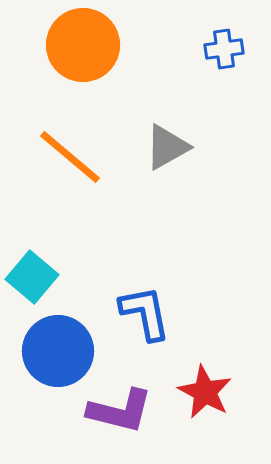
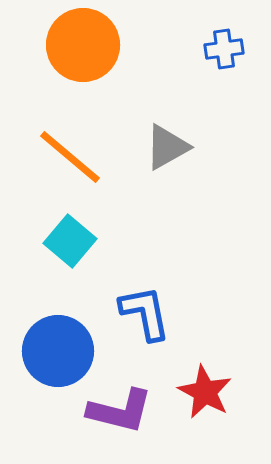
cyan square: moved 38 px right, 36 px up
